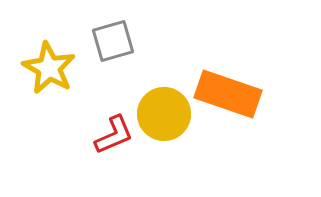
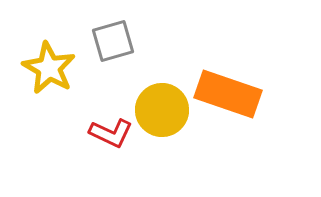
yellow circle: moved 2 px left, 4 px up
red L-shape: moved 3 px left, 2 px up; rotated 48 degrees clockwise
